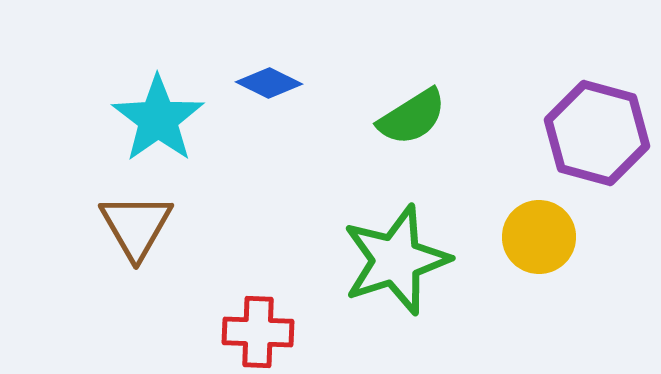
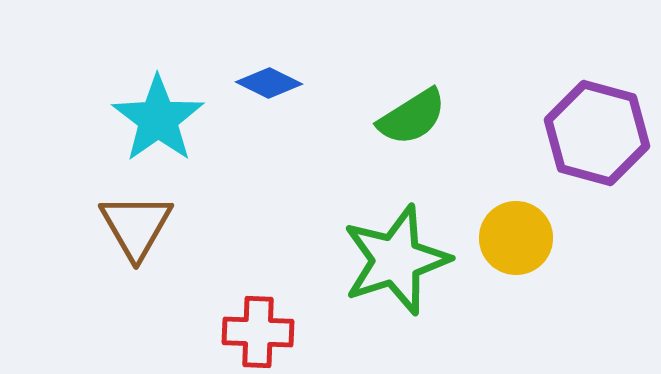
yellow circle: moved 23 px left, 1 px down
